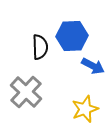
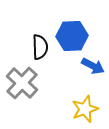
gray cross: moved 4 px left, 9 px up
